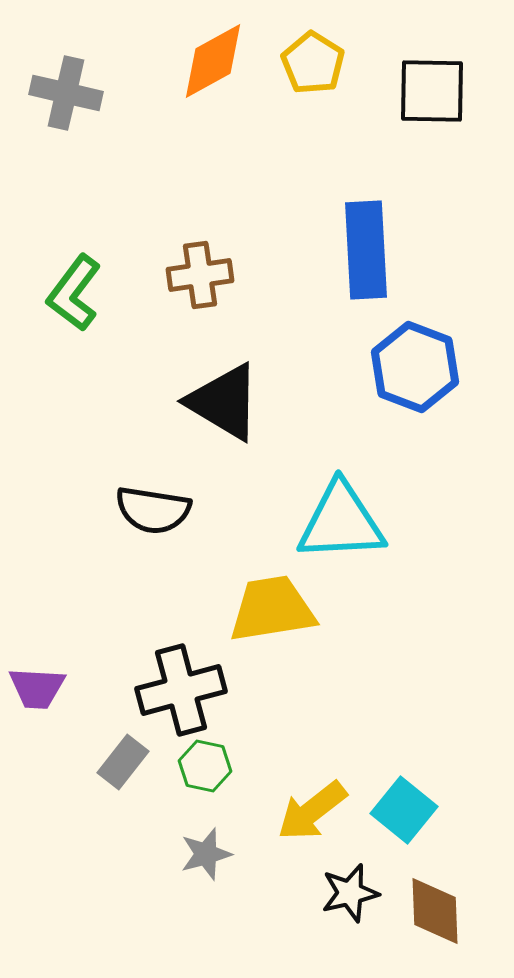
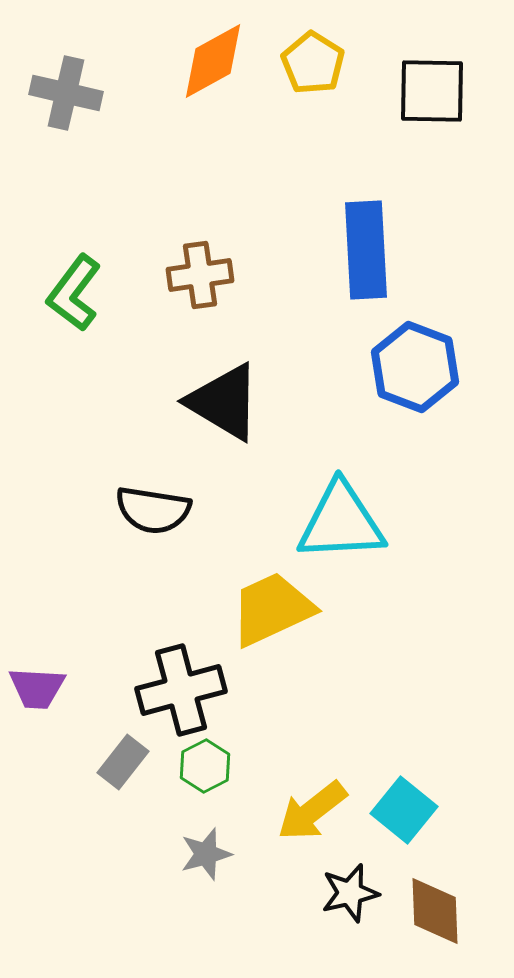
yellow trapezoid: rotated 16 degrees counterclockwise
green hexagon: rotated 21 degrees clockwise
